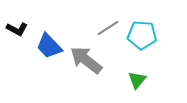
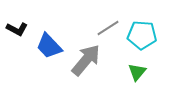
gray arrow: rotated 92 degrees clockwise
green triangle: moved 8 px up
